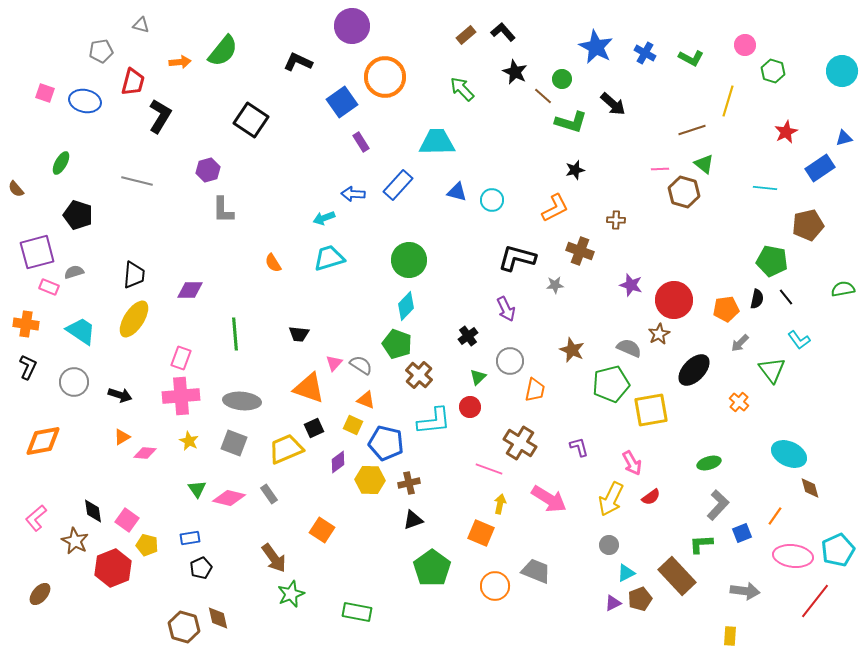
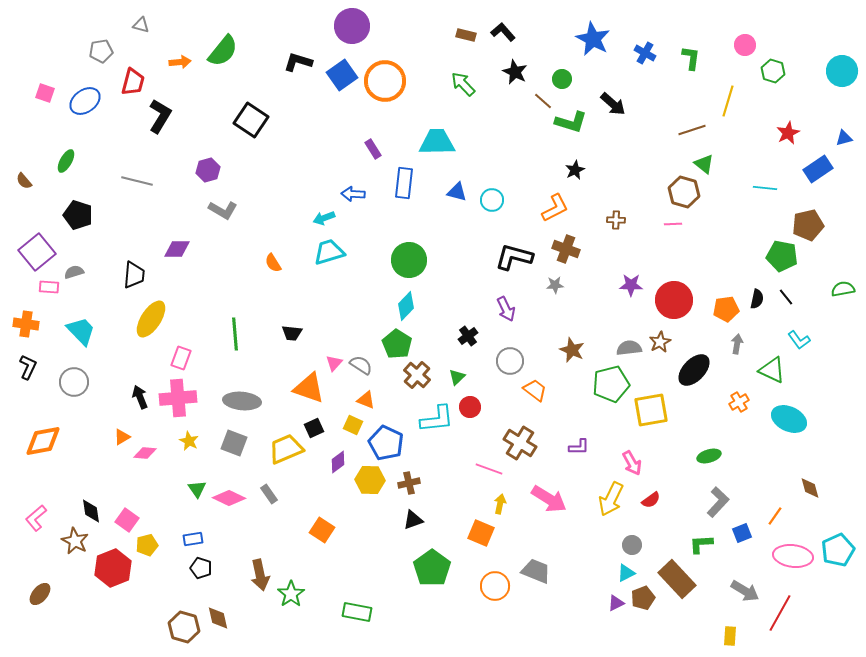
brown rectangle at (466, 35): rotated 54 degrees clockwise
blue star at (596, 47): moved 3 px left, 8 px up
green L-shape at (691, 58): rotated 110 degrees counterclockwise
black L-shape at (298, 62): rotated 8 degrees counterclockwise
orange circle at (385, 77): moved 4 px down
green arrow at (462, 89): moved 1 px right, 5 px up
brown line at (543, 96): moved 5 px down
blue ellipse at (85, 101): rotated 48 degrees counterclockwise
blue square at (342, 102): moved 27 px up
red star at (786, 132): moved 2 px right, 1 px down
purple rectangle at (361, 142): moved 12 px right, 7 px down
green ellipse at (61, 163): moved 5 px right, 2 px up
blue rectangle at (820, 168): moved 2 px left, 1 px down
pink line at (660, 169): moved 13 px right, 55 px down
black star at (575, 170): rotated 12 degrees counterclockwise
blue rectangle at (398, 185): moved 6 px right, 2 px up; rotated 36 degrees counterclockwise
brown semicircle at (16, 189): moved 8 px right, 8 px up
gray L-shape at (223, 210): rotated 60 degrees counterclockwise
brown cross at (580, 251): moved 14 px left, 2 px up
purple square at (37, 252): rotated 24 degrees counterclockwise
cyan trapezoid at (329, 258): moved 6 px up
black L-shape at (517, 258): moved 3 px left, 1 px up
green pentagon at (772, 261): moved 10 px right, 5 px up
purple star at (631, 285): rotated 15 degrees counterclockwise
pink rectangle at (49, 287): rotated 18 degrees counterclockwise
purple diamond at (190, 290): moved 13 px left, 41 px up
yellow ellipse at (134, 319): moved 17 px right
cyan trapezoid at (81, 331): rotated 12 degrees clockwise
black trapezoid at (299, 334): moved 7 px left, 1 px up
brown star at (659, 334): moved 1 px right, 8 px down
gray arrow at (740, 343): moved 3 px left, 1 px down; rotated 144 degrees clockwise
green pentagon at (397, 344): rotated 12 degrees clockwise
gray semicircle at (629, 348): rotated 30 degrees counterclockwise
green triangle at (772, 370): rotated 28 degrees counterclockwise
brown cross at (419, 375): moved 2 px left
green triangle at (478, 377): moved 21 px left
orange trapezoid at (535, 390): rotated 65 degrees counterclockwise
black arrow at (120, 395): moved 20 px right, 2 px down; rotated 130 degrees counterclockwise
pink cross at (181, 396): moved 3 px left, 2 px down
orange cross at (739, 402): rotated 18 degrees clockwise
cyan L-shape at (434, 421): moved 3 px right, 2 px up
blue pentagon at (386, 443): rotated 12 degrees clockwise
purple L-shape at (579, 447): rotated 105 degrees clockwise
cyan ellipse at (789, 454): moved 35 px up
green ellipse at (709, 463): moved 7 px up
red semicircle at (651, 497): moved 3 px down
pink diamond at (229, 498): rotated 12 degrees clockwise
gray L-shape at (718, 505): moved 3 px up
black diamond at (93, 511): moved 2 px left
blue rectangle at (190, 538): moved 3 px right, 1 px down
yellow pentagon at (147, 545): rotated 30 degrees counterclockwise
gray circle at (609, 545): moved 23 px right
brown arrow at (274, 558): moved 14 px left, 17 px down; rotated 24 degrees clockwise
black pentagon at (201, 568): rotated 30 degrees counterclockwise
brown rectangle at (677, 576): moved 3 px down
gray arrow at (745, 591): rotated 24 degrees clockwise
green star at (291, 594): rotated 12 degrees counterclockwise
brown pentagon at (640, 599): moved 3 px right, 1 px up
red line at (815, 601): moved 35 px left, 12 px down; rotated 9 degrees counterclockwise
purple triangle at (613, 603): moved 3 px right
